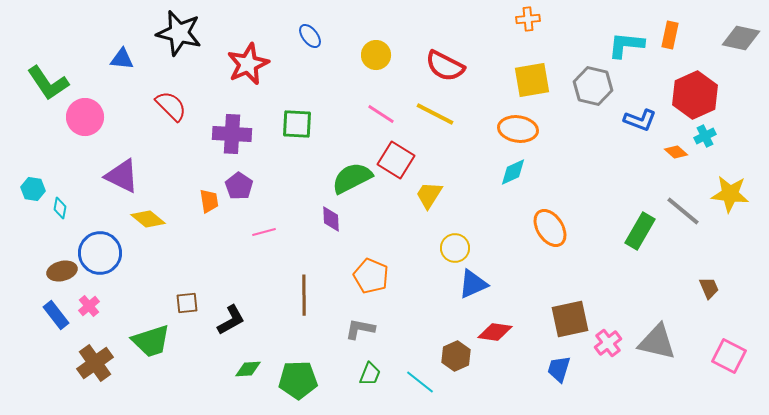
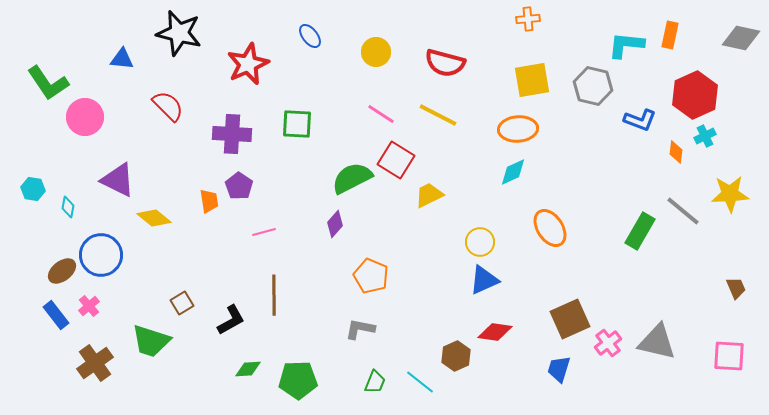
yellow circle at (376, 55): moved 3 px up
red semicircle at (445, 66): moved 3 px up; rotated 12 degrees counterclockwise
red semicircle at (171, 106): moved 3 px left
yellow line at (435, 114): moved 3 px right, 1 px down
orange ellipse at (518, 129): rotated 12 degrees counterclockwise
orange diamond at (676, 152): rotated 55 degrees clockwise
purple triangle at (122, 176): moved 4 px left, 4 px down
yellow star at (730, 194): rotated 9 degrees counterclockwise
yellow trapezoid at (429, 195): rotated 32 degrees clockwise
cyan diamond at (60, 208): moved 8 px right, 1 px up
yellow diamond at (148, 219): moved 6 px right, 1 px up
purple diamond at (331, 219): moved 4 px right, 5 px down; rotated 44 degrees clockwise
yellow circle at (455, 248): moved 25 px right, 6 px up
blue circle at (100, 253): moved 1 px right, 2 px down
brown ellipse at (62, 271): rotated 24 degrees counterclockwise
blue triangle at (473, 284): moved 11 px right, 4 px up
brown trapezoid at (709, 288): moved 27 px right
brown line at (304, 295): moved 30 px left
brown square at (187, 303): moved 5 px left; rotated 25 degrees counterclockwise
brown square at (570, 319): rotated 12 degrees counterclockwise
green trapezoid at (151, 341): rotated 36 degrees clockwise
pink square at (729, 356): rotated 24 degrees counterclockwise
green trapezoid at (370, 374): moved 5 px right, 8 px down
